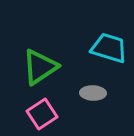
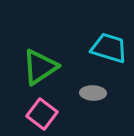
pink square: rotated 20 degrees counterclockwise
